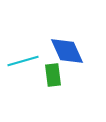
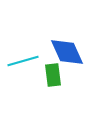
blue diamond: moved 1 px down
